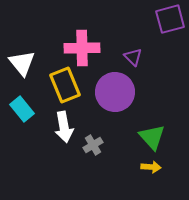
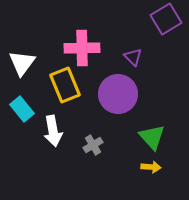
purple square: moved 4 px left; rotated 16 degrees counterclockwise
white triangle: rotated 16 degrees clockwise
purple circle: moved 3 px right, 2 px down
white arrow: moved 11 px left, 4 px down
